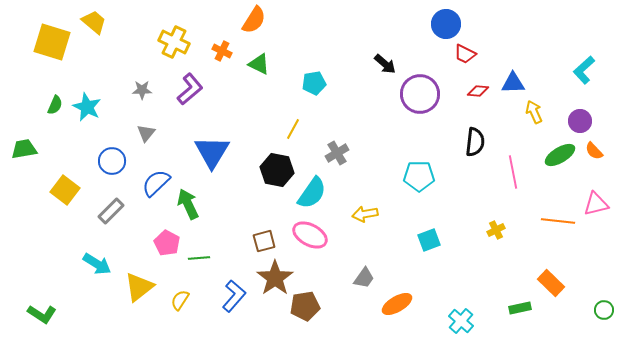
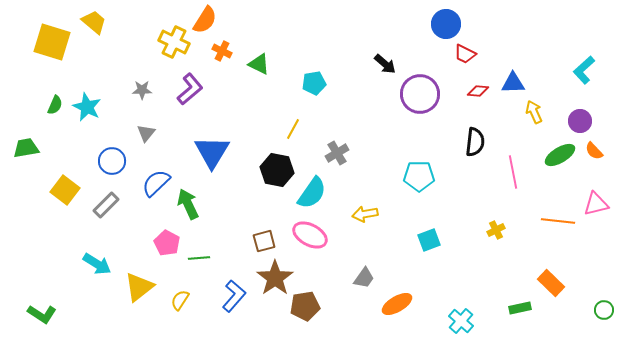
orange semicircle at (254, 20): moved 49 px left
green trapezoid at (24, 149): moved 2 px right, 1 px up
gray rectangle at (111, 211): moved 5 px left, 6 px up
